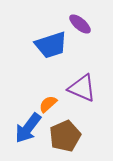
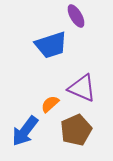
purple ellipse: moved 4 px left, 8 px up; rotated 20 degrees clockwise
orange semicircle: moved 2 px right
blue arrow: moved 3 px left, 3 px down
brown pentagon: moved 11 px right, 6 px up
